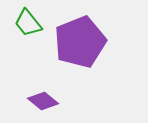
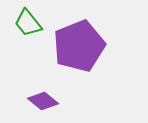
purple pentagon: moved 1 px left, 4 px down
